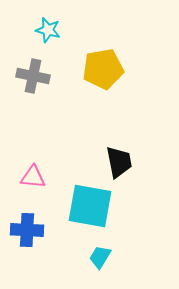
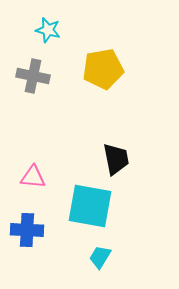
black trapezoid: moved 3 px left, 3 px up
